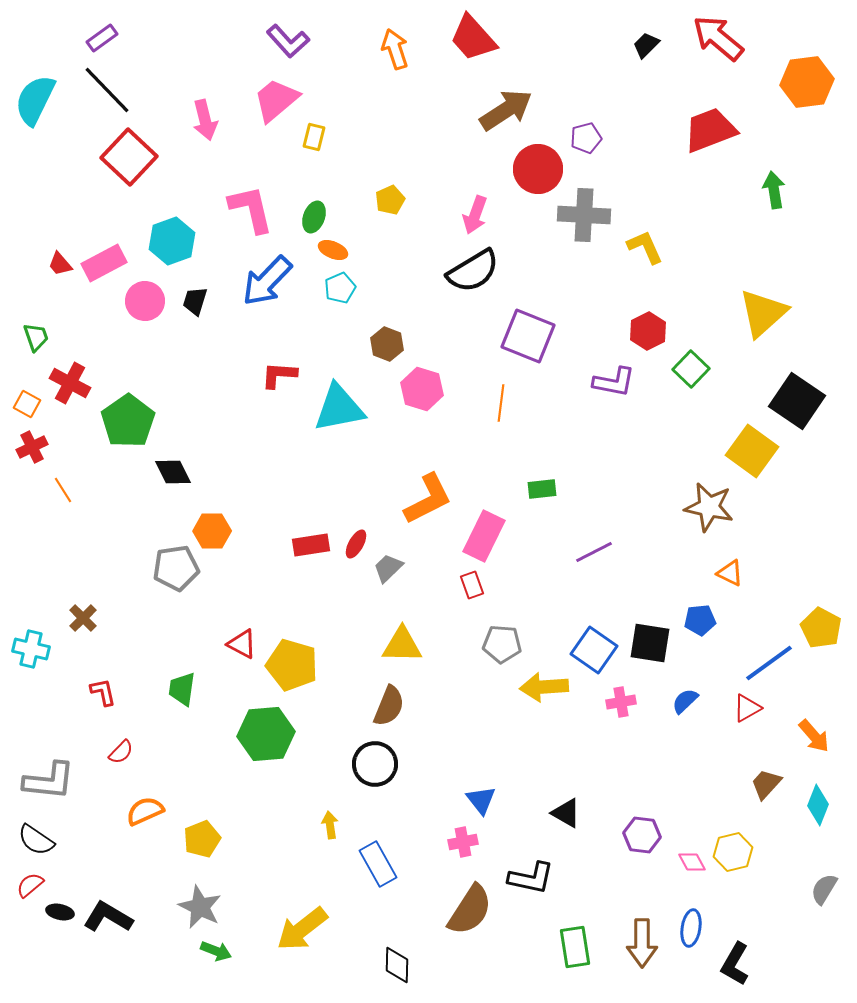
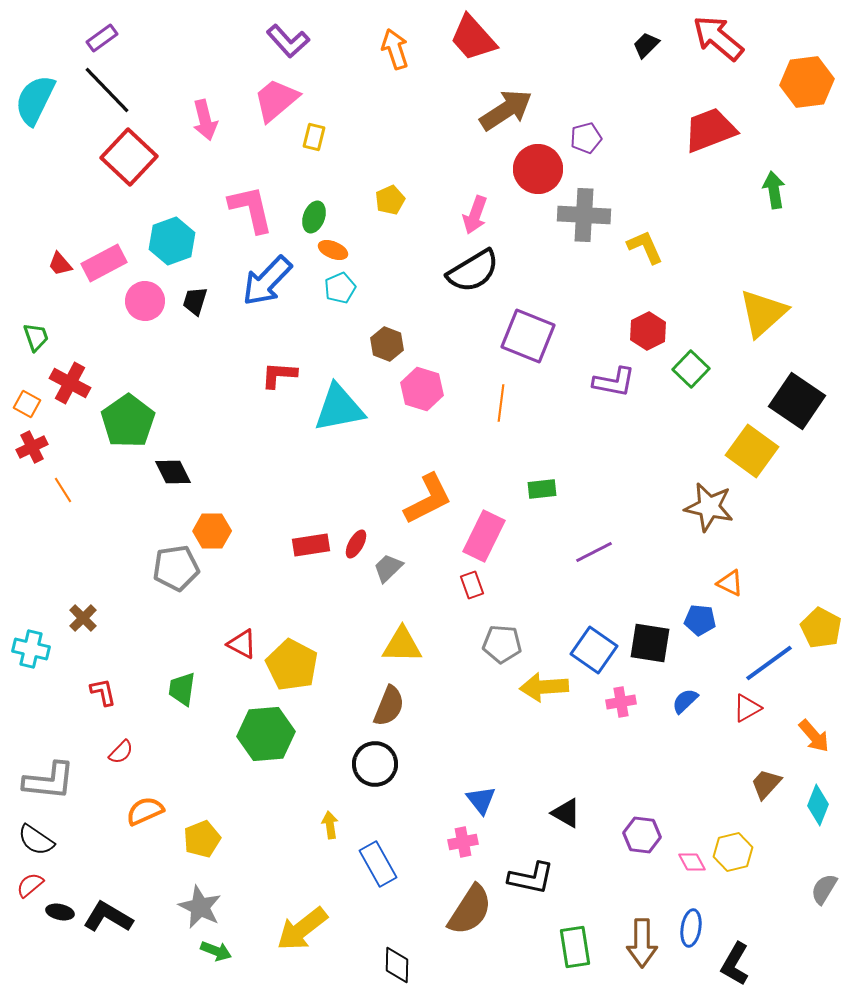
orange triangle at (730, 573): moved 10 px down
blue pentagon at (700, 620): rotated 12 degrees clockwise
yellow pentagon at (292, 665): rotated 12 degrees clockwise
